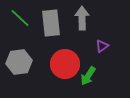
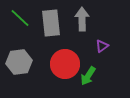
gray arrow: moved 1 px down
